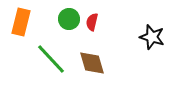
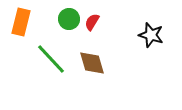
red semicircle: rotated 18 degrees clockwise
black star: moved 1 px left, 2 px up
